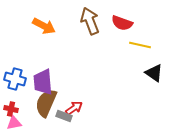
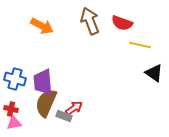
orange arrow: moved 2 px left
